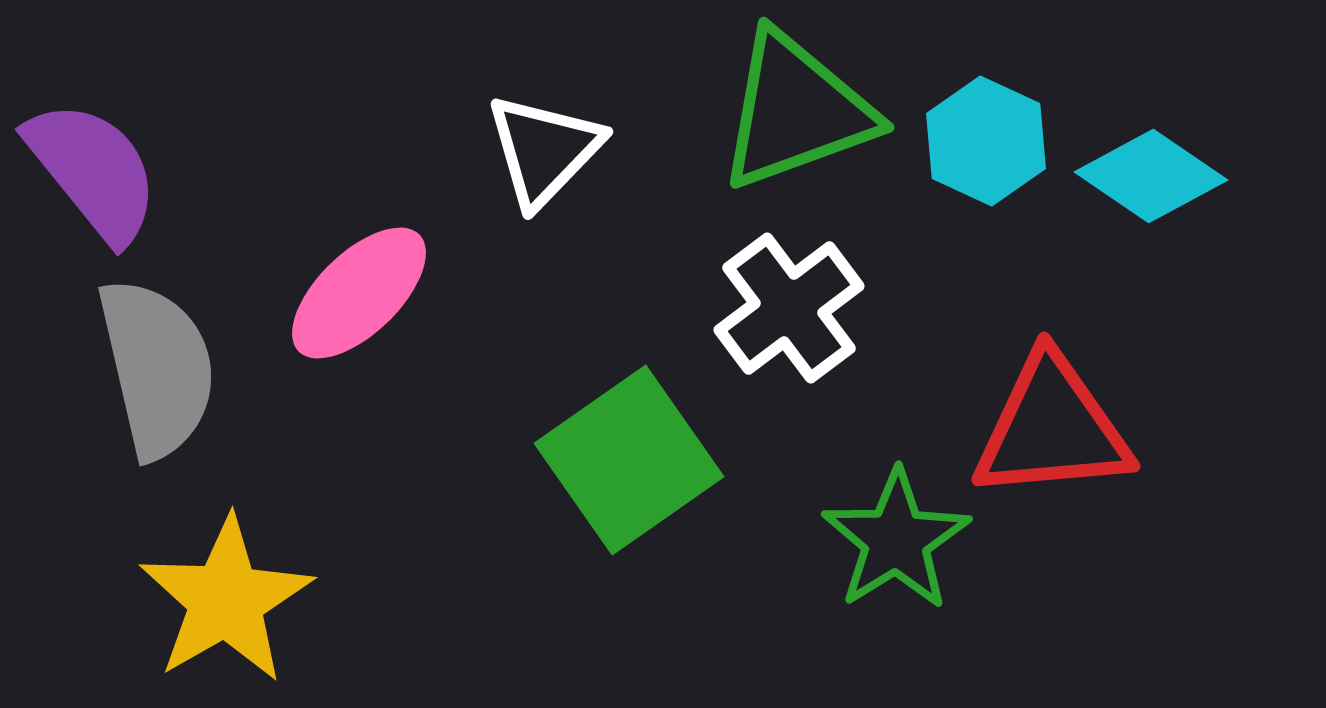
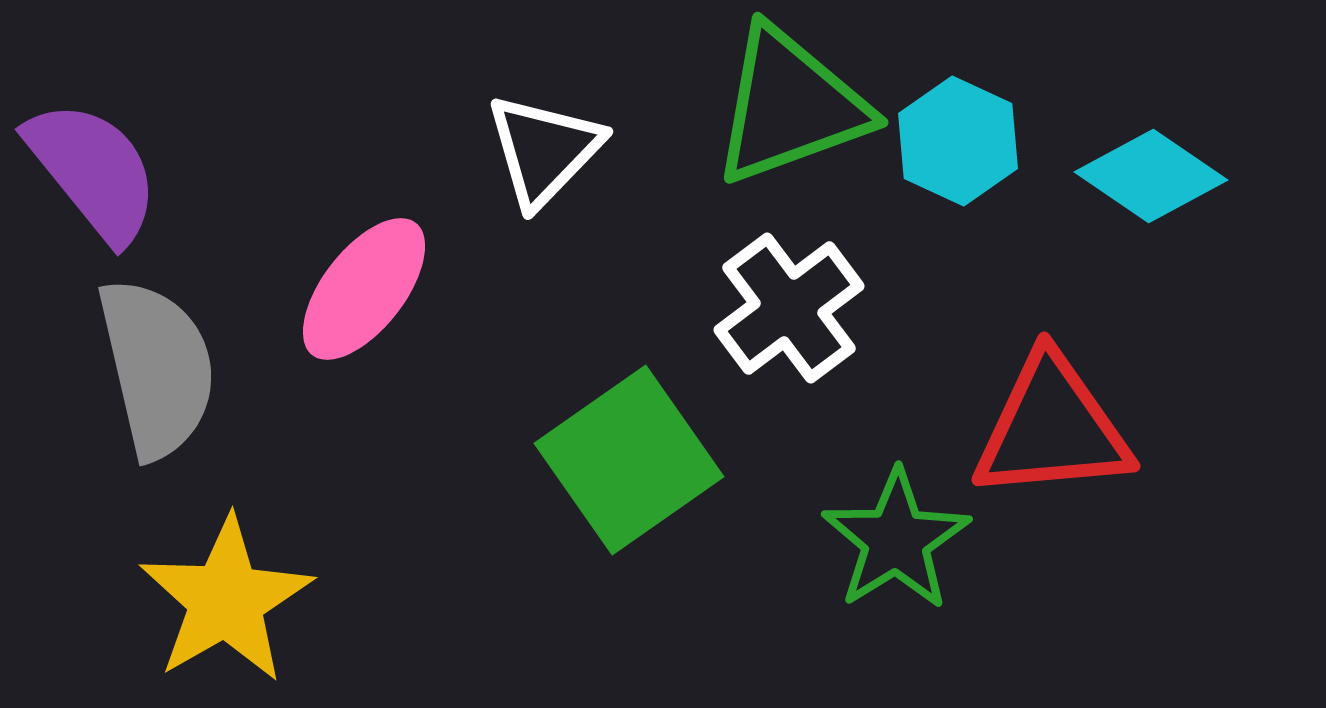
green triangle: moved 6 px left, 5 px up
cyan hexagon: moved 28 px left
pink ellipse: moved 5 px right, 4 px up; rotated 8 degrees counterclockwise
